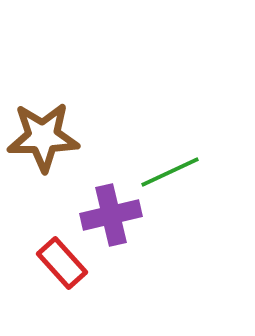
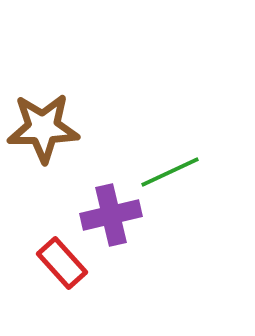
brown star: moved 9 px up
